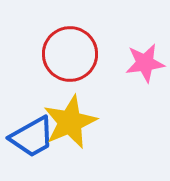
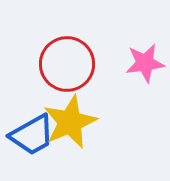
red circle: moved 3 px left, 10 px down
blue trapezoid: moved 2 px up
